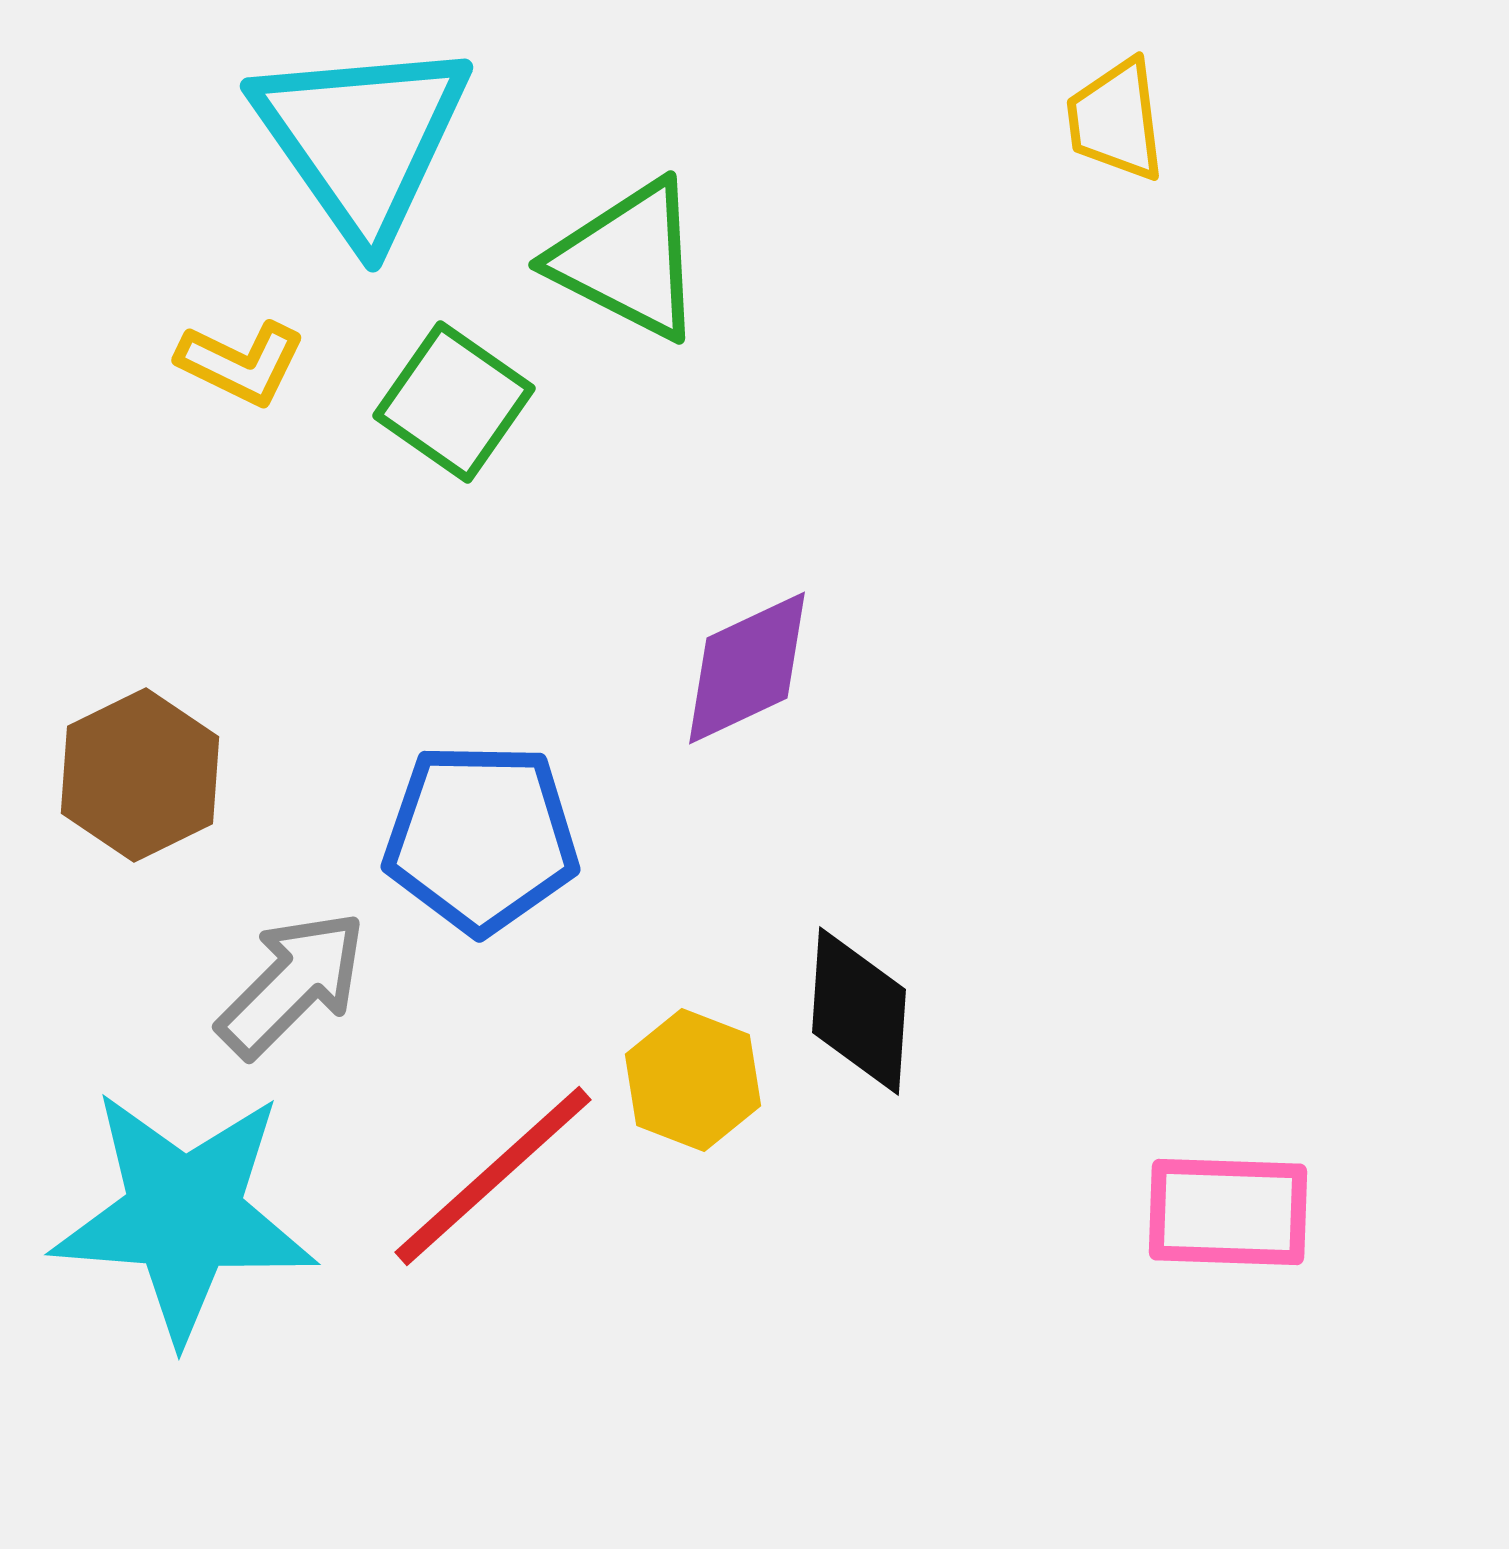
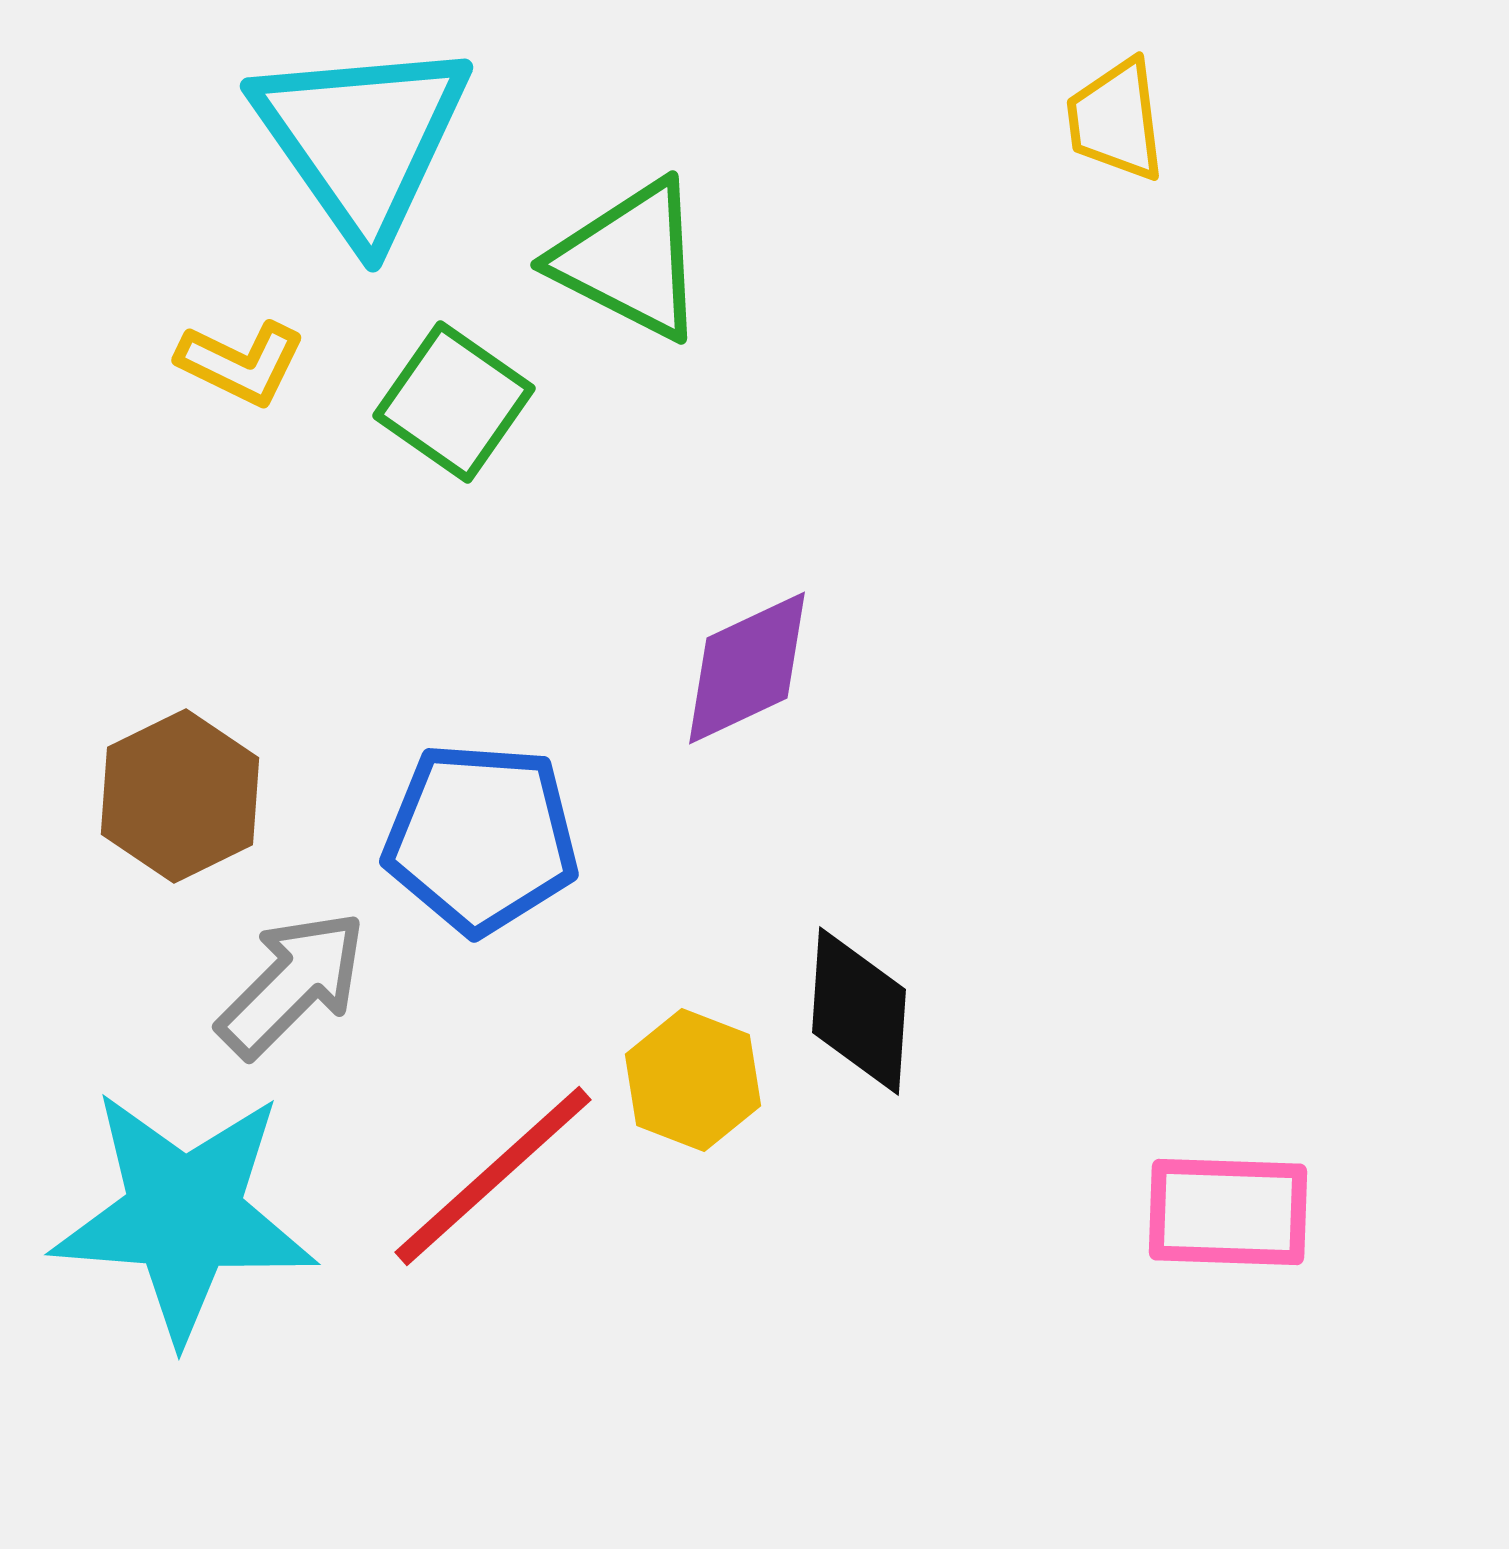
green triangle: moved 2 px right
brown hexagon: moved 40 px right, 21 px down
blue pentagon: rotated 3 degrees clockwise
